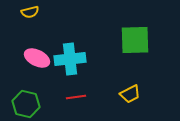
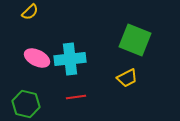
yellow semicircle: rotated 30 degrees counterclockwise
green square: rotated 24 degrees clockwise
yellow trapezoid: moved 3 px left, 16 px up
